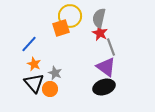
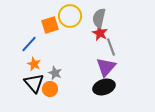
orange square: moved 11 px left, 3 px up
purple triangle: rotated 35 degrees clockwise
